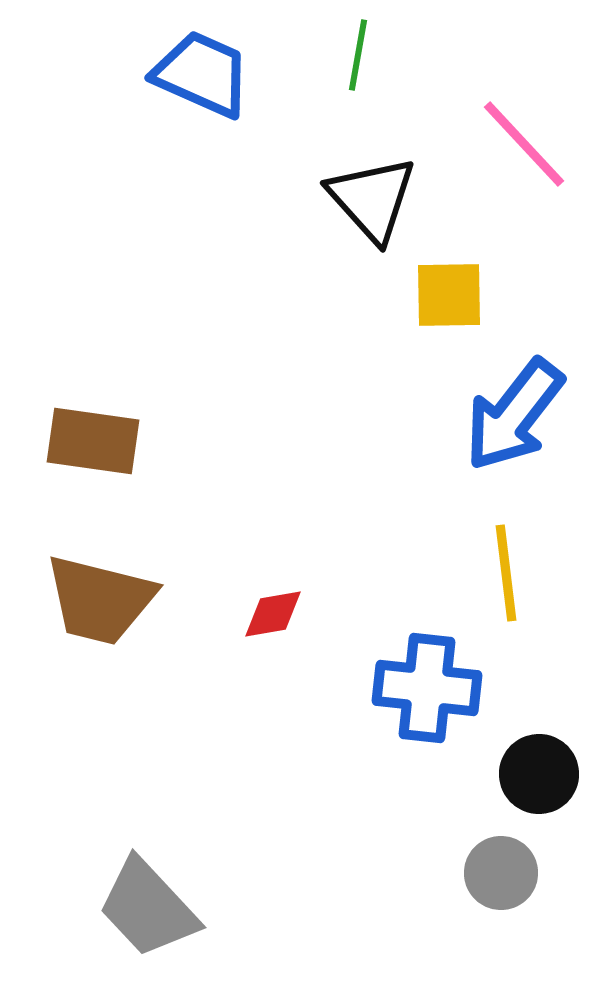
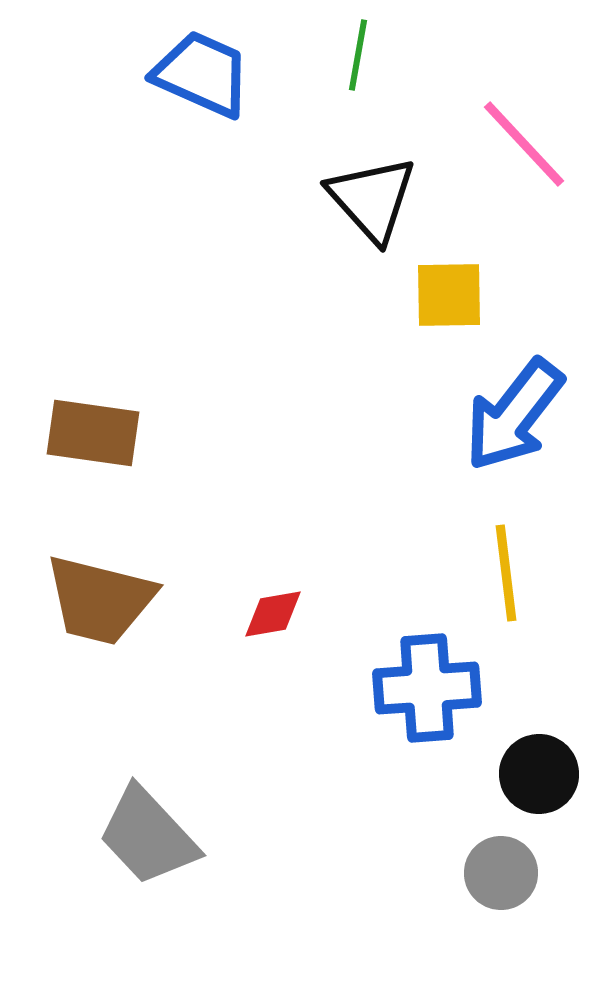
brown rectangle: moved 8 px up
blue cross: rotated 10 degrees counterclockwise
gray trapezoid: moved 72 px up
